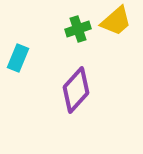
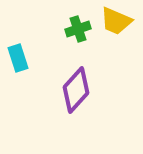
yellow trapezoid: rotated 64 degrees clockwise
cyan rectangle: rotated 40 degrees counterclockwise
